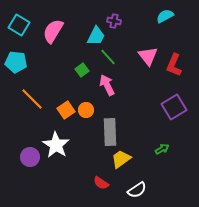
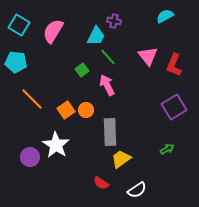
green arrow: moved 5 px right
